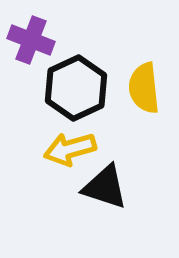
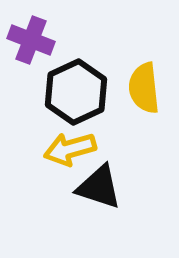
black hexagon: moved 4 px down
black triangle: moved 6 px left
